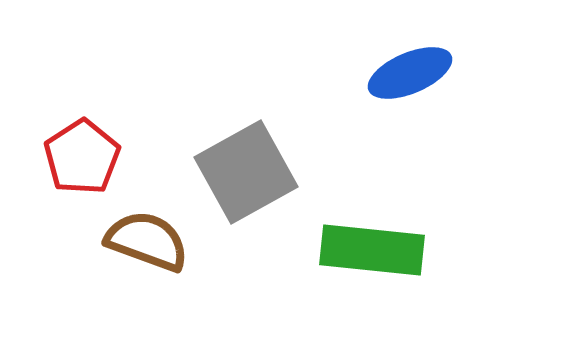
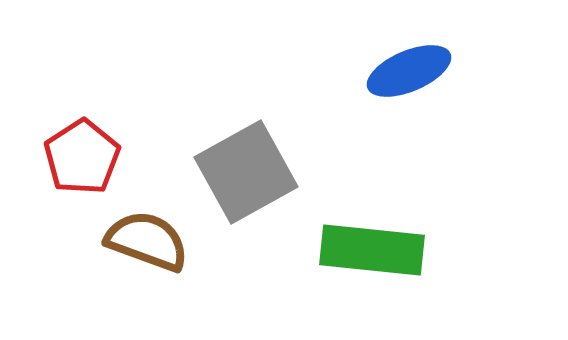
blue ellipse: moved 1 px left, 2 px up
